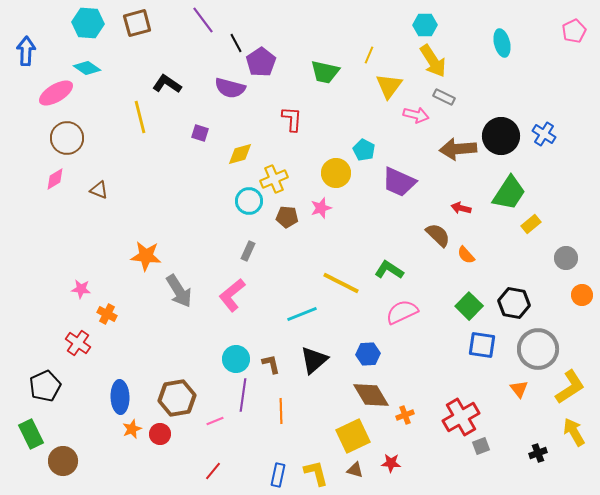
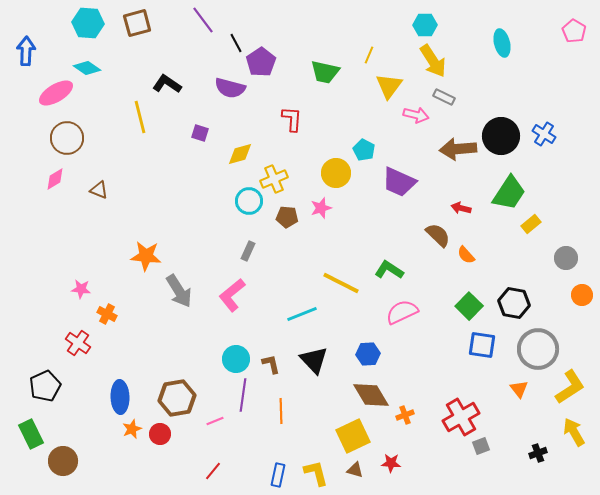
pink pentagon at (574, 31): rotated 15 degrees counterclockwise
black triangle at (314, 360): rotated 32 degrees counterclockwise
